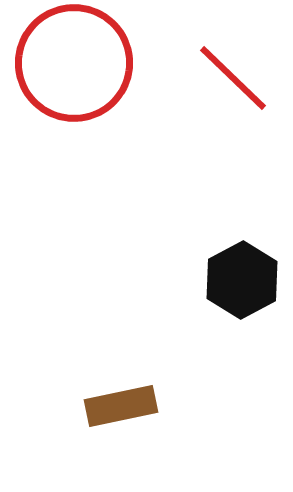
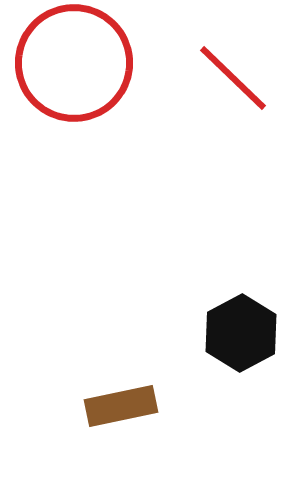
black hexagon: moved 1 px left, 53 px down
